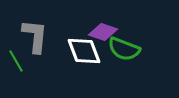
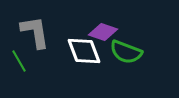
gray L-shape: moved 4 px up; rotated 15 degrees counterclockwise
green semicircle: moved 2 px right, 3 px down
green line: moved 3 px right
